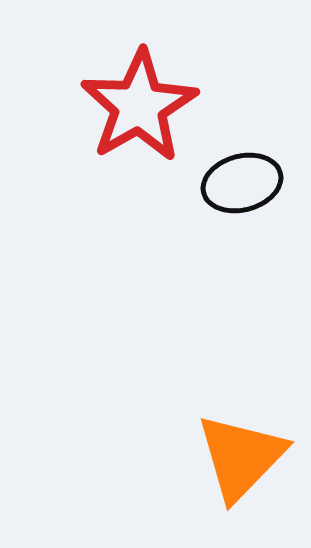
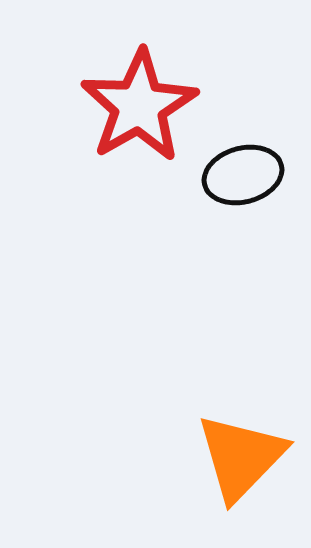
black ellipse: moved 1 px right, 8 px up
